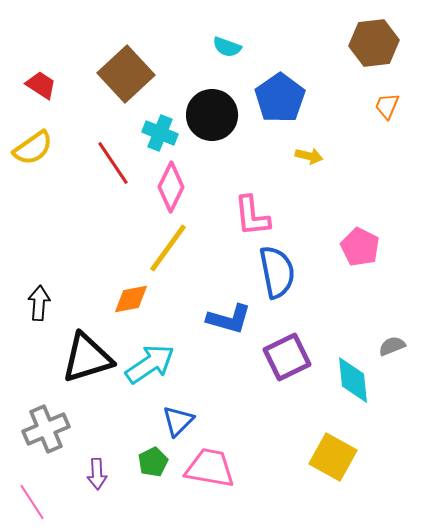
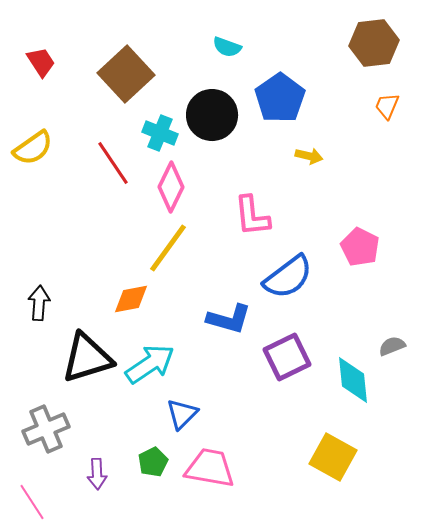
red trapezoid: moved 23 px up; rotated 24 degrees clockwise
blue semicircle: moved 11 px right, 5 px down; rotated 64 degrees clockwise
blue triangle: moved 4 px right, 7 px up
